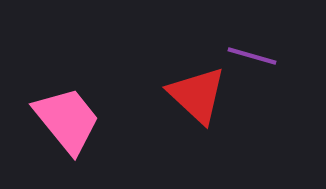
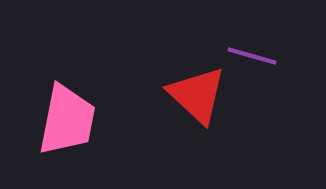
pink trapezoid: rotated 50 degrees clockwise
